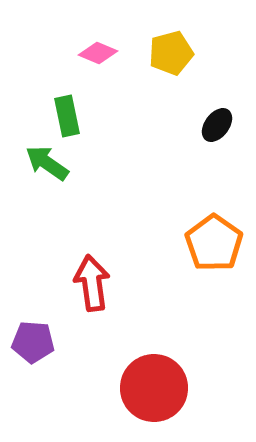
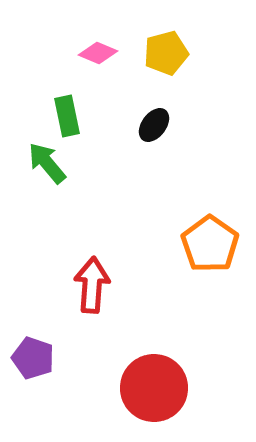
yellow pentagon: moved 5 px left
black ellipse: moved 63 px left
green arrow: rotated 15 degrees clockwise
orange pentagon: moved 4 px left, 1 px down
red arrow: moved 2 px down; rotated 12 degrees clockwise
purple pentagon: moved 16 px down; rotated 15 degrees clockwise
